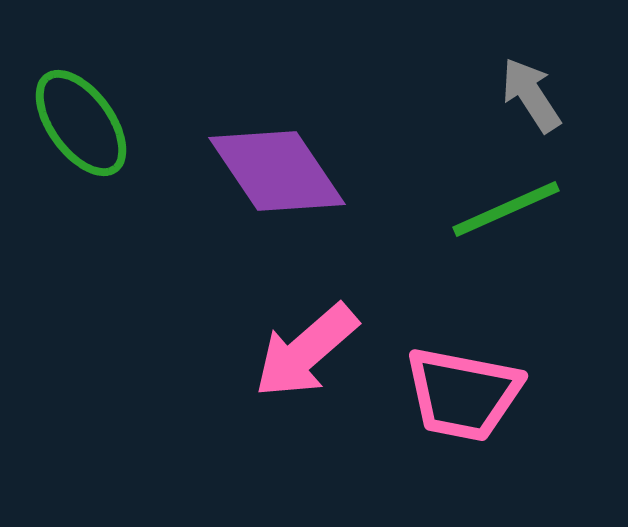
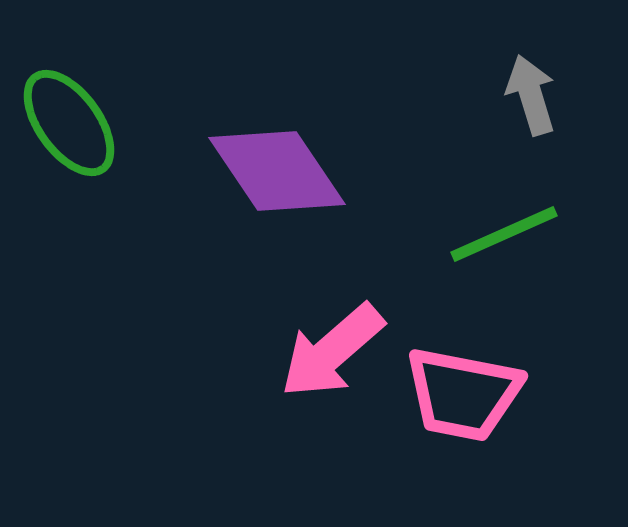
gray arrow: rotated 16 degrees clockwise
green ellipse: moved 12 px left
green line: moved 2 px left, 25 px down
pink arrow: moved 26 px right
